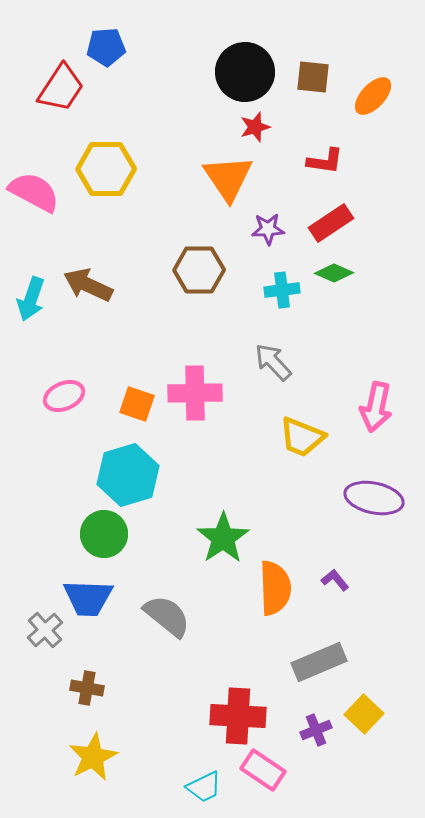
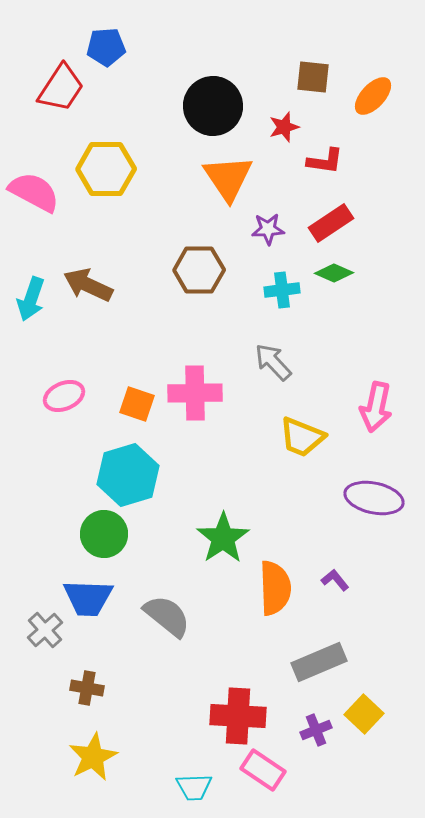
black circle: moved 32 px left, 34 px down
red star: moved 29 px right
cyan trapezoid: moved 10 px left; rotated 24 degrees clockwise
